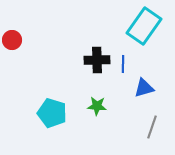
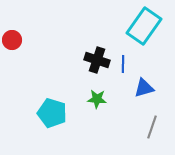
black cross: rotated 20 degrees clockwise
green star: moved 7 px up
